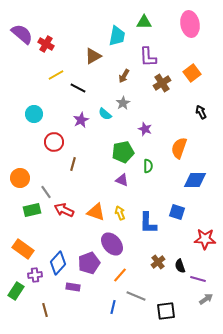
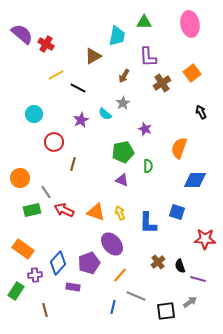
gray arrow at (206, 299): moved 16 px left, 3 px down
